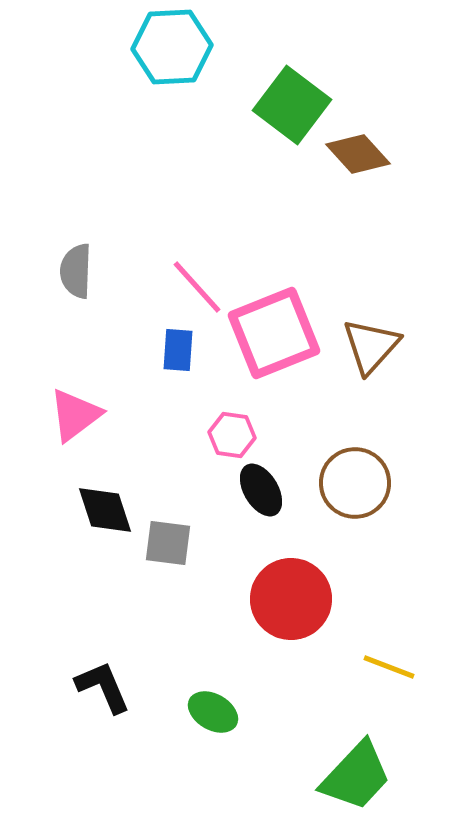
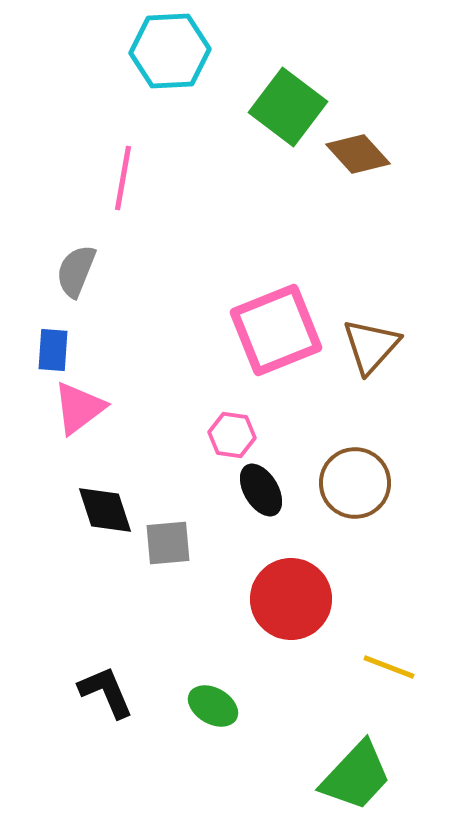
cyan hexagon: moved 2 px left, 4 px down
green square: moved 4 px left, 2 px down
gray semicircle: rotated 20 degrees clockwise
pink line: moved 74 px left, 109 px up; rotated 52 degrees clockwise
pink square: moved 2 px right, 3 px up
blue rectangle: moved 125 px left
pink triangle: moved 4 px right, 7 px up
gray square: rotated 12 degrees counterclockwise
black L-shape: moved 3 px right, 5 px down
green ellipse: moved 6 px up
